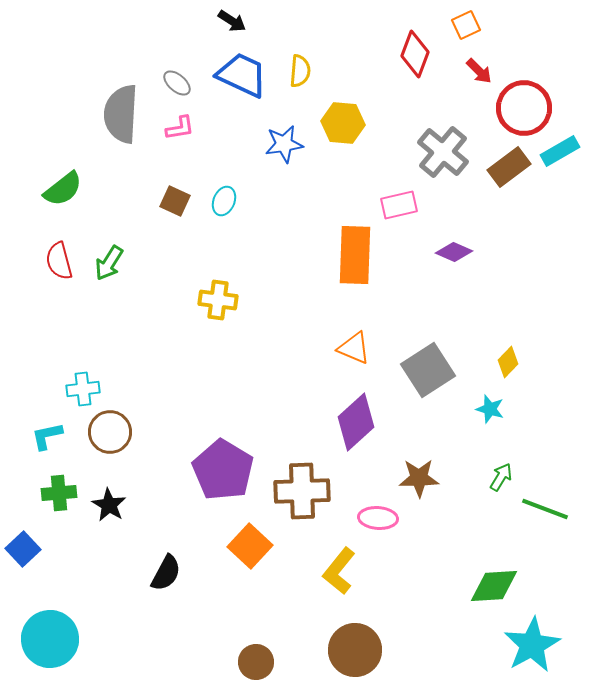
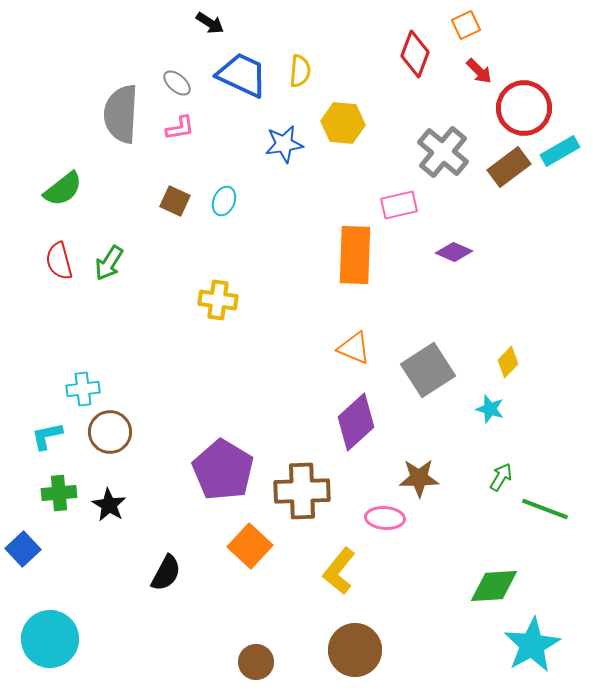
black arrow at (232, 21): moved 22 px left, 2 px down
pink ellipse at (378, 518): moved 7 px right
